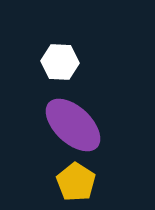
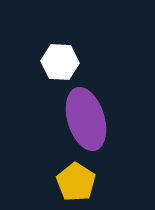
purple ellipse: moved 13 px right, 6 px up; rotated 30 degrees clockwise
